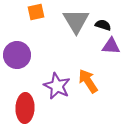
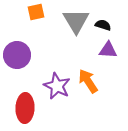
purple triangle: moved 3 px left, 4 px down
